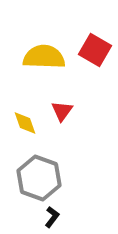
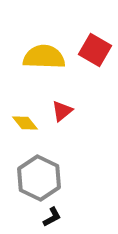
red triangle: rotated 15 degrees clockwise
yellow diamond: rotated 20 degrees counterclockwise
gray hexagon: rotated 6 degrees clockwise
black L-shape: rotated 25 degrees clockwise
